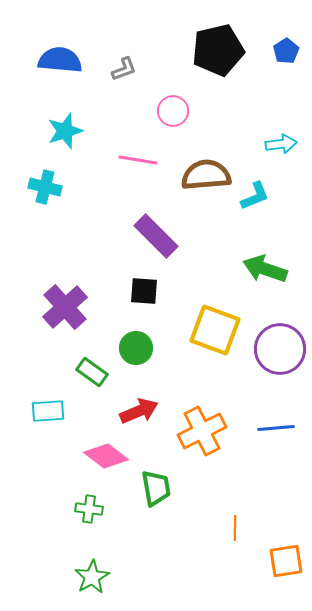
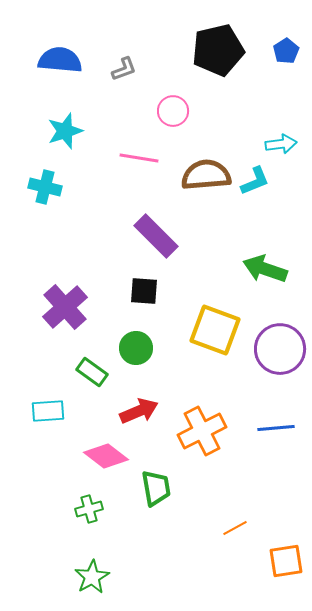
pink line: moved 1 px right, 2 px up
cyan L-shape: moved 15 px up
green cross: rotated 24 degrees counterclockwise
orange line: rotated 60 degrees clockwise
